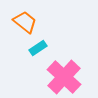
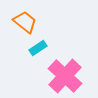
pink cross: moved 1 px right, 1 px up
